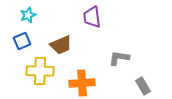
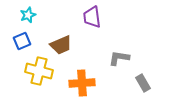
yellow cross: moved 1 px left; rotated 12 degrees clockwise
gray rectangle: moved 3 px up
